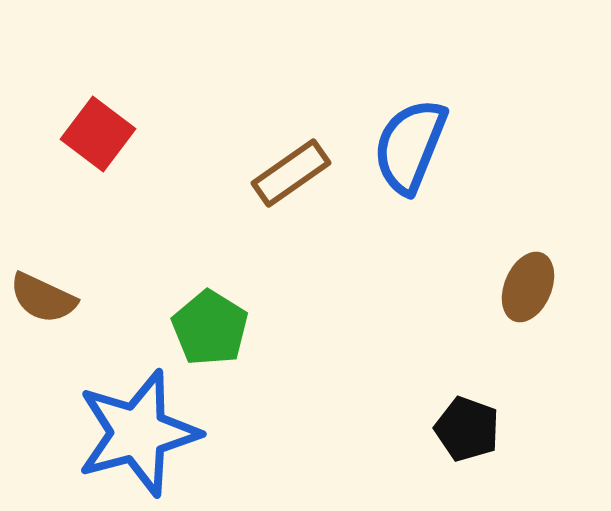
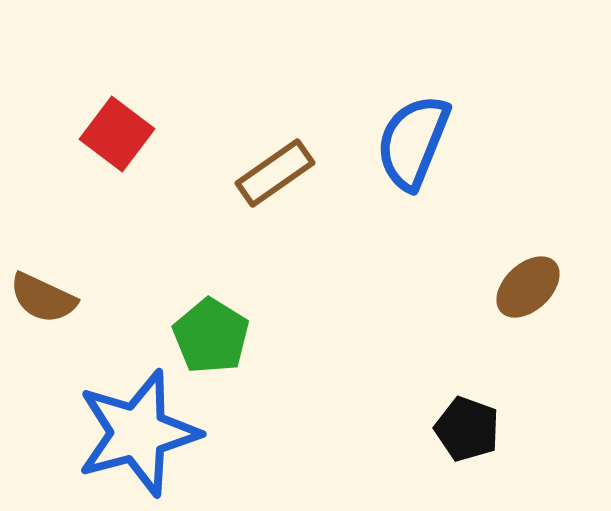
red square: moved 19 px right
blue semicircle: moved 3 px right, 4 px up
brown rectangle: moved 16 px left
brown ellipse: rotated 24 degrees clockwise
green pentagon: moved 1 px right, 8 px down
